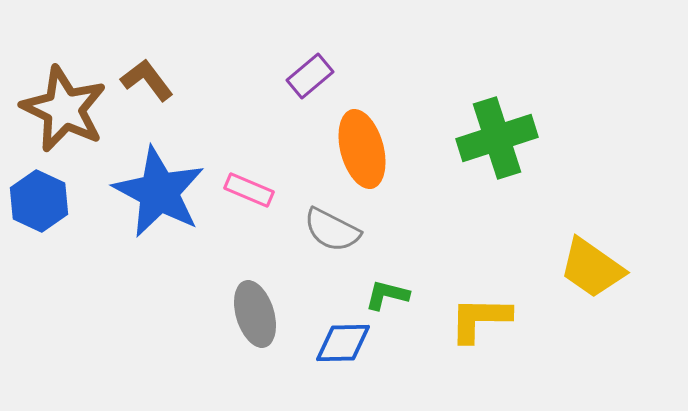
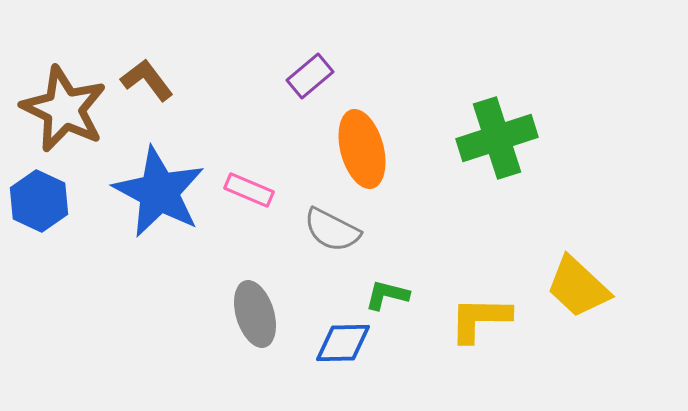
yellow trapezoid: moved 14 px left, 19 px down; rotated 8 degrees clockwise
